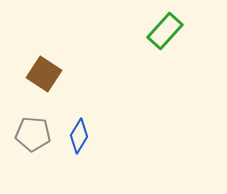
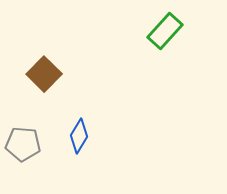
brown square: rotated 12 degrees clockwise
gray pentagon: moved 10 px left, 10 px down
